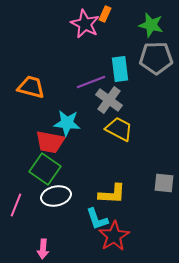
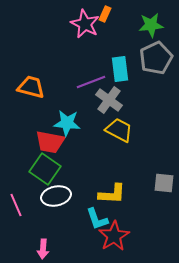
green star: rotated 20 degrees counterclockwise
gray pentagon: rotated 24 degrees counterclockwise
yellow trapezoid: moved 1 px down
pink line: rotated 45 degrees counterclockwise
